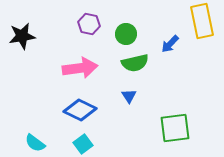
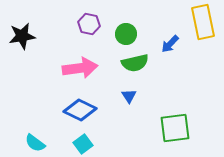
yellow rectangle: moved 1 px right, 1 px down
